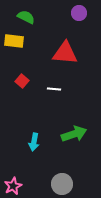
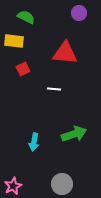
red square: moved 1 px right, 12 px up; rotated 24 degrees clockwise
